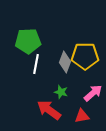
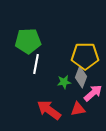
gray diamond: moved 16 px right, 15 px down
green star: moved 3 px right, 10 px up; rotated 24 degrees counterclockwise
red triangle: moved 4 px left, 7 px up
